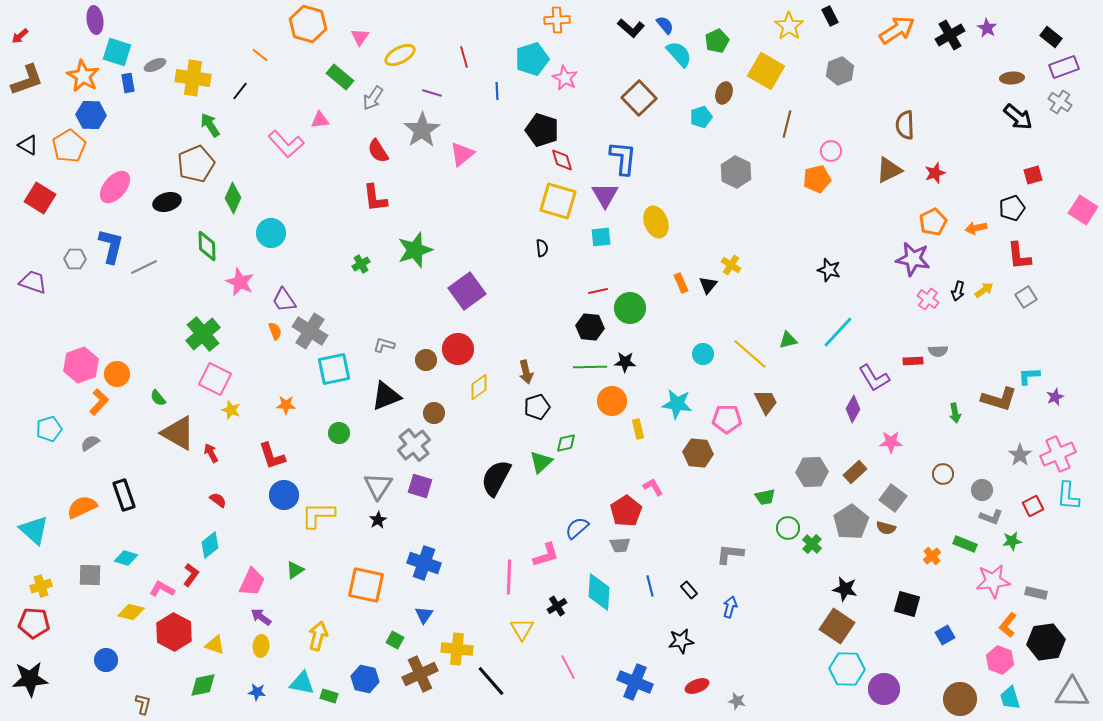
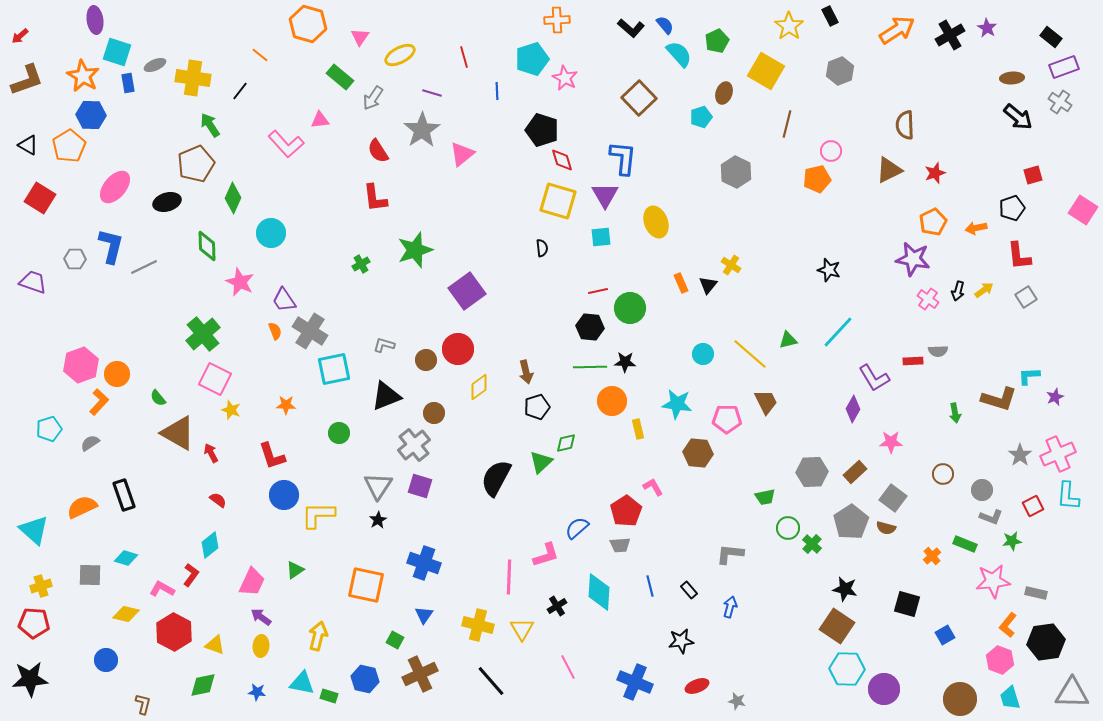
yellow diamond at (131, 612): moved 5 px left, 2 px down
yellow cross at (457, 649): moved 21 px right, 24 px up; rotated 8 degrees clockwise
